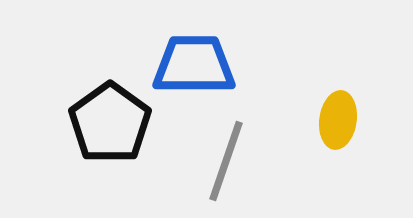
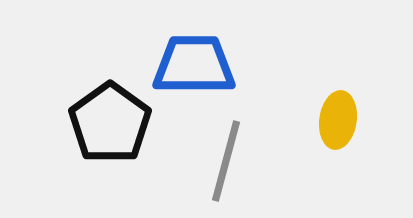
gray line: rotated 4 degrees counterclockwise
